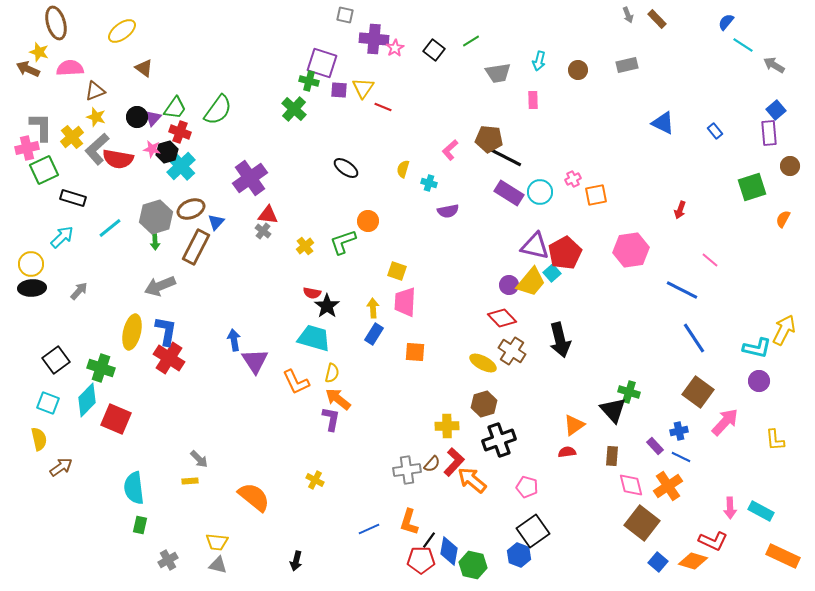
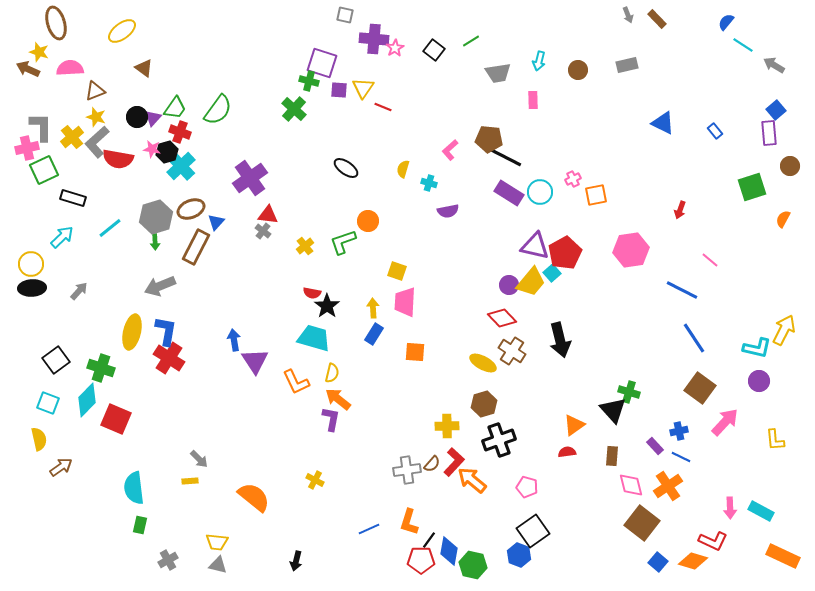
gray L-shape at (97, 149): moved 7 px up
brown square at (698, 392): moved 2 px right, 4 px up
